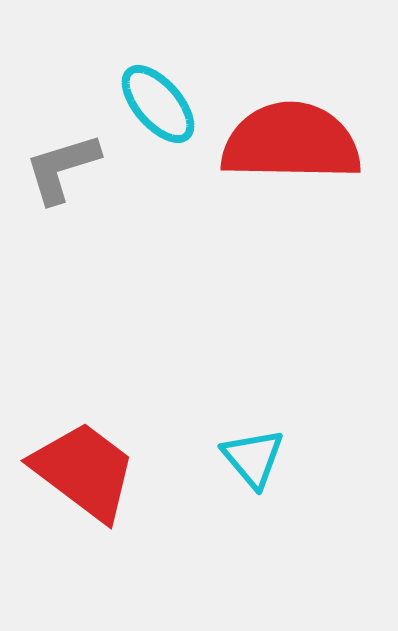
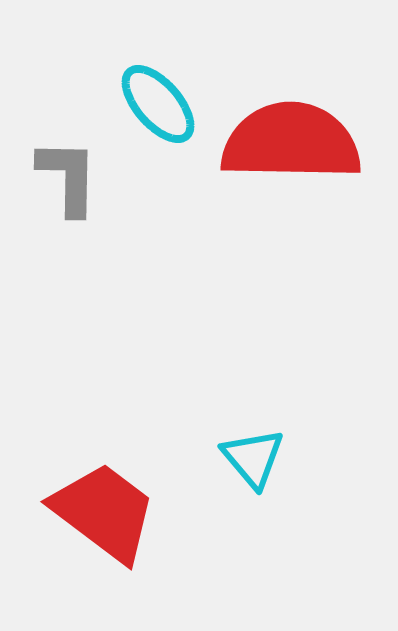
gray L-shape: moved 6 px right, 9 px down; rotated 108 degrees clockwise
red trapezoid: moved 20 px right, 41 px down
